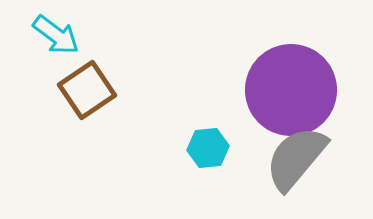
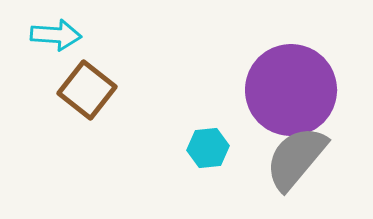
cyan arrow: rotated 33 degrees counterclockwise
brown square: rotated 18 degrees counterclockwise
